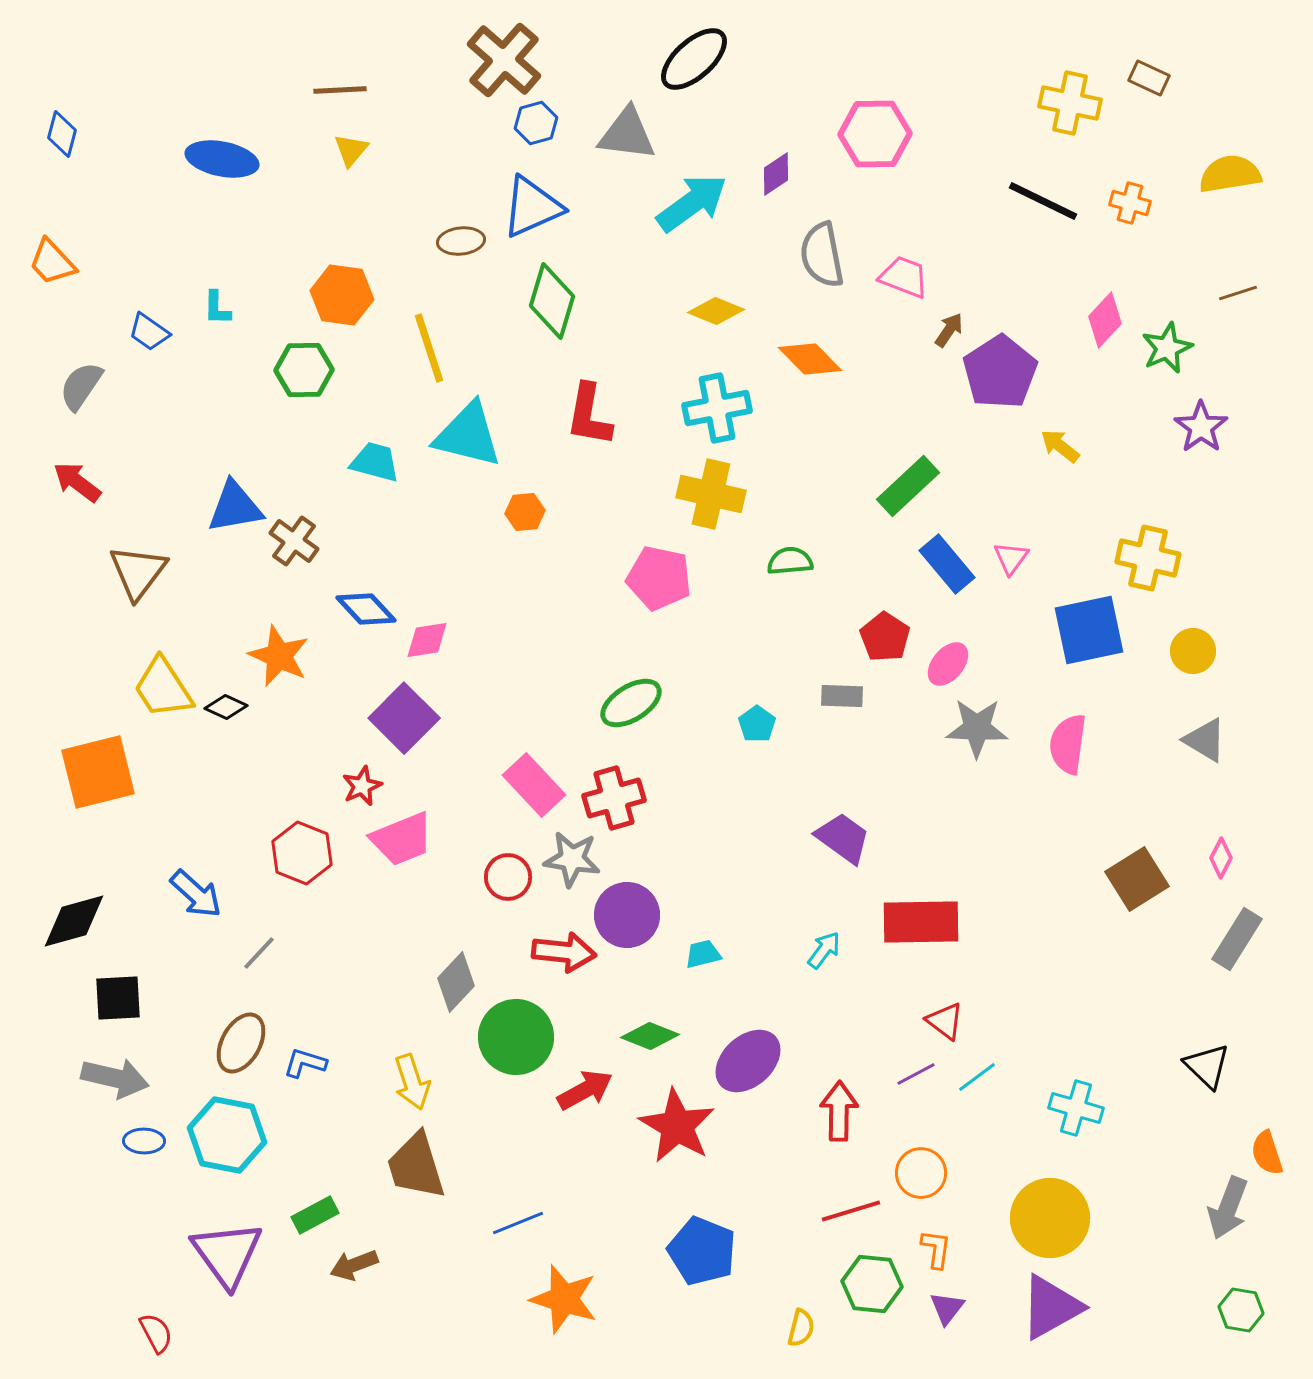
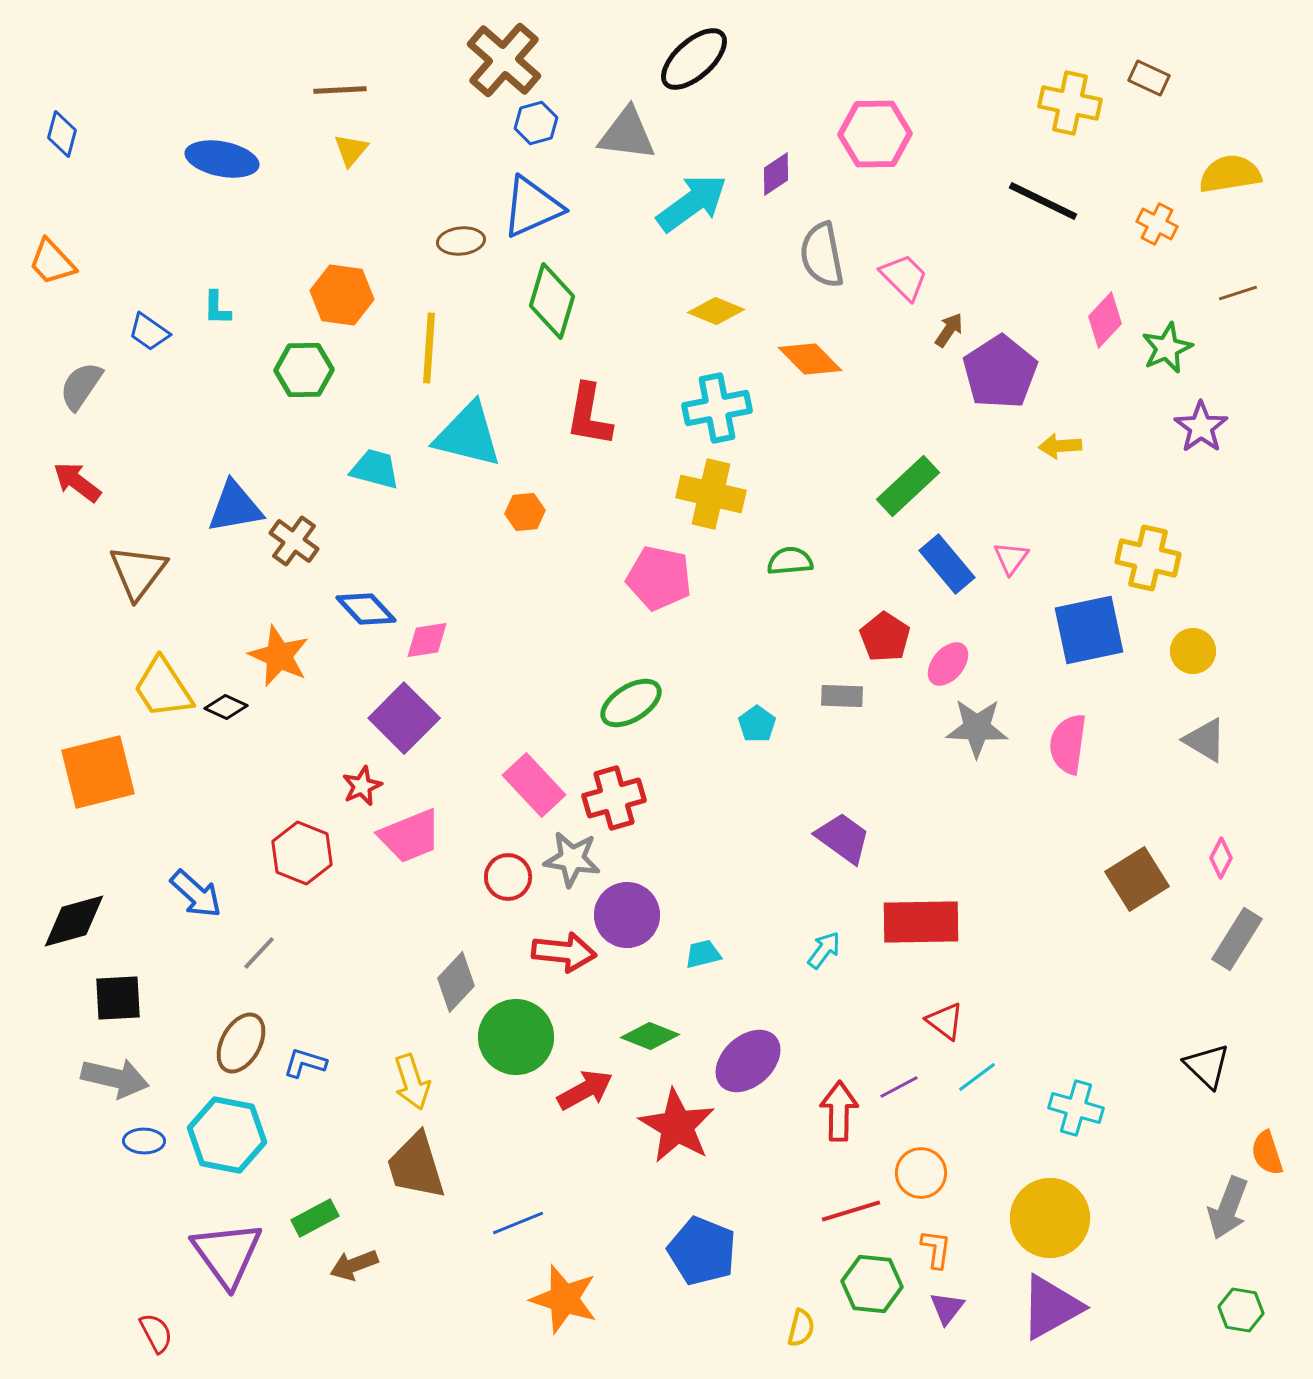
orange cross at (1130, 203): moved 27 px right, 21 px down; rotated 12 degrees clockwise
pink trapezoid at (904, 277): rotated 24 degrees clockwise
yellow line at (429, 348): rotated 22 degrees clockwise
yellow arrow at (1060, 446): rotated 42 degrees counterclockwise
cyan trapezoid at (375, 462): moved 7 px down
pink trapezoid at (402, 839): moved 8 px right, 3 px up
purple line at (916, 1074): moved 17 px left, 13 px down
green rectangle at (315, 1215): moved 3 px down
